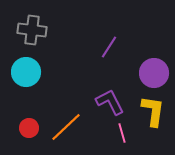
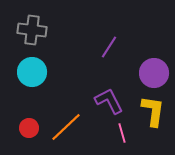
cyan circle: moved 6 px right
purple L-shape: moved 1 px left, 1 px up
